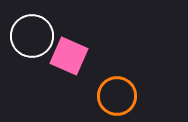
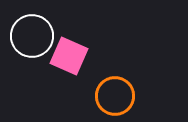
orange circle: moved 2 px left
